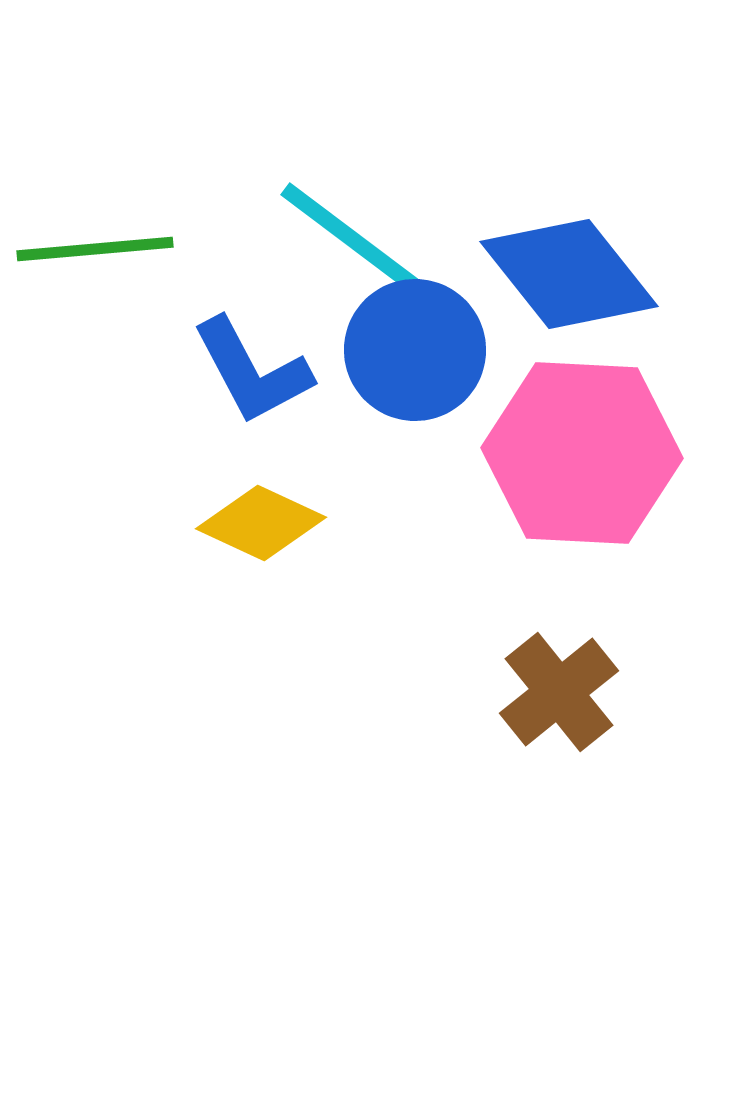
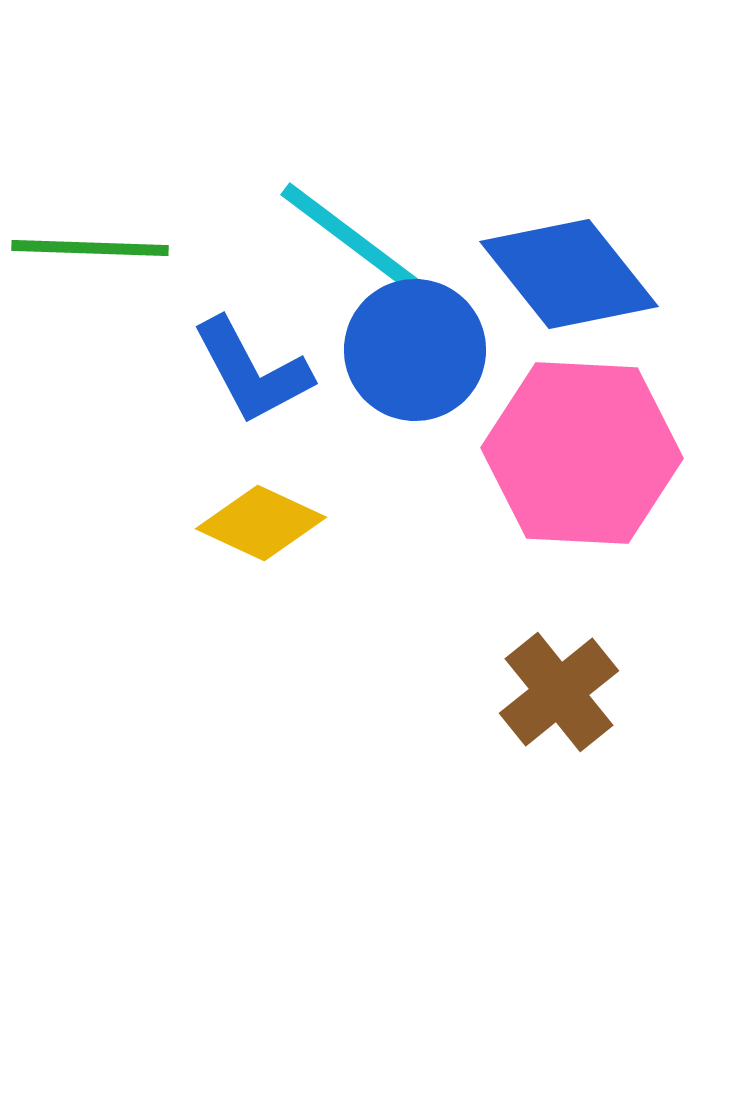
green line: moved 5 px left, 1 px up; rotated 7 degrees clockwise
